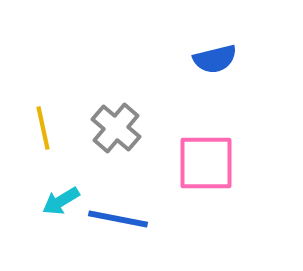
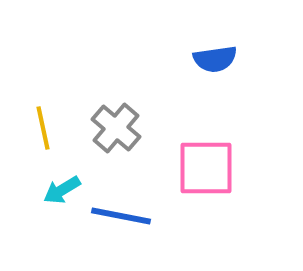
blue semicircle: rotated 6 degrees clockwise
pink square: moved 5 px down
cyan arrow: moved 1 px right, 11 px up
blue line: moved 3 px right, 3 px up
